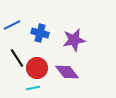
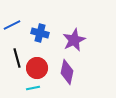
purple star: rotated 15 degrees counterclockwise
black line: rotated 18 degrees clockwise
purple diamond: rotated 50 degrees clockwise
